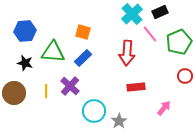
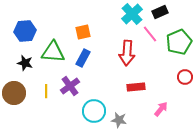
orange square: rotated 28 degrees counterclockwise
blue rectangle: rotated 18 degrees counterclockwise
red circle: moved 1 px down
purple cross: rotated 12 degrees clockwise
pink arrow: moved 3 px left, 1 px down
gray star: moved 1 px up; rotated 28 degrees counterclockwise
